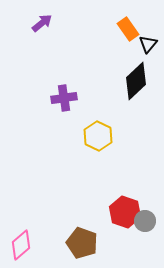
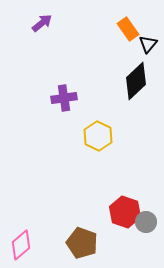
gray circle: moved 1 px right, 1 px down
